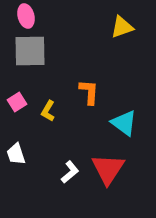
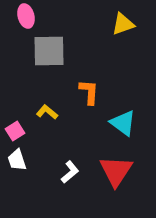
yellow triangle: moved 1 px right, 3 px up
gray square: moved 19 px right
pink square: moved 2 px left, 29 px down
yellow L-shape: moved 1 px left, 1 px down; rotated 100 degrees clockwise
cyan triangle: moved 1 px left
white trapezoid: moved 1 px right, 6 px down
red triangle: moved 8 px right, 2 px down
